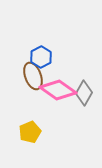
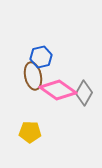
blue hexagon: rotated 15 degrees clockwise
brown ellipse: rotated 8 degrees clockwise
yellow pentagon: rotated 25 degrees clockwise
